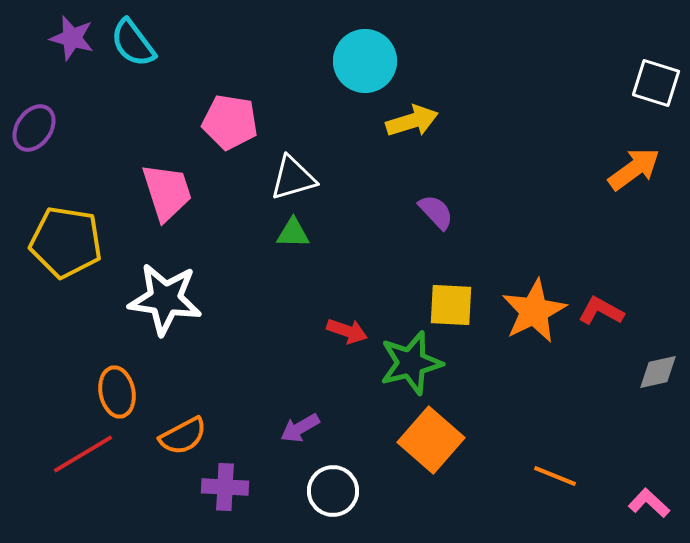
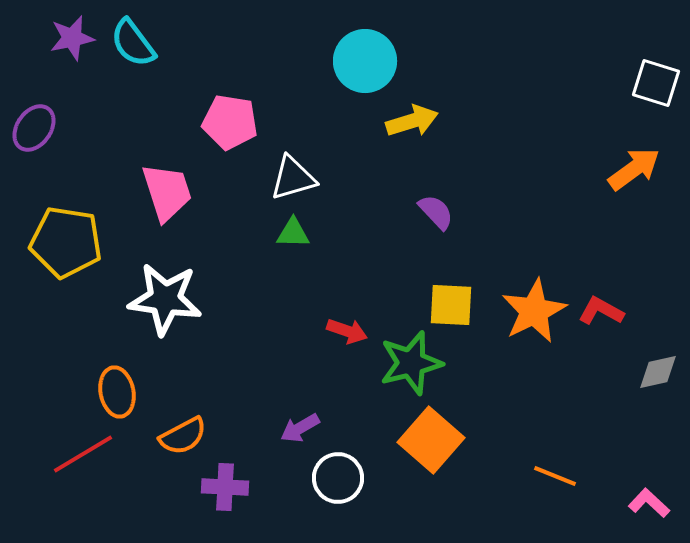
purple star: rotated 27 degrees counterclockwise
white circle: moved 5 px right, 13 px up
